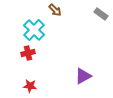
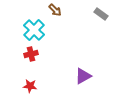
red cross: moved 3 px right, 1 px down
